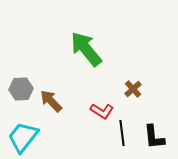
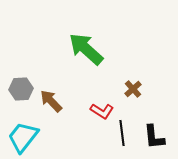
green arrow: rotated 9 degrees counterclockwise
